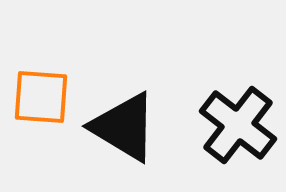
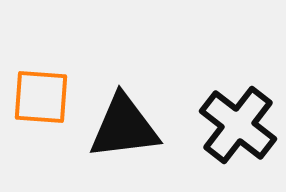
black triangle: rotated 38 degrees counterclockwise
